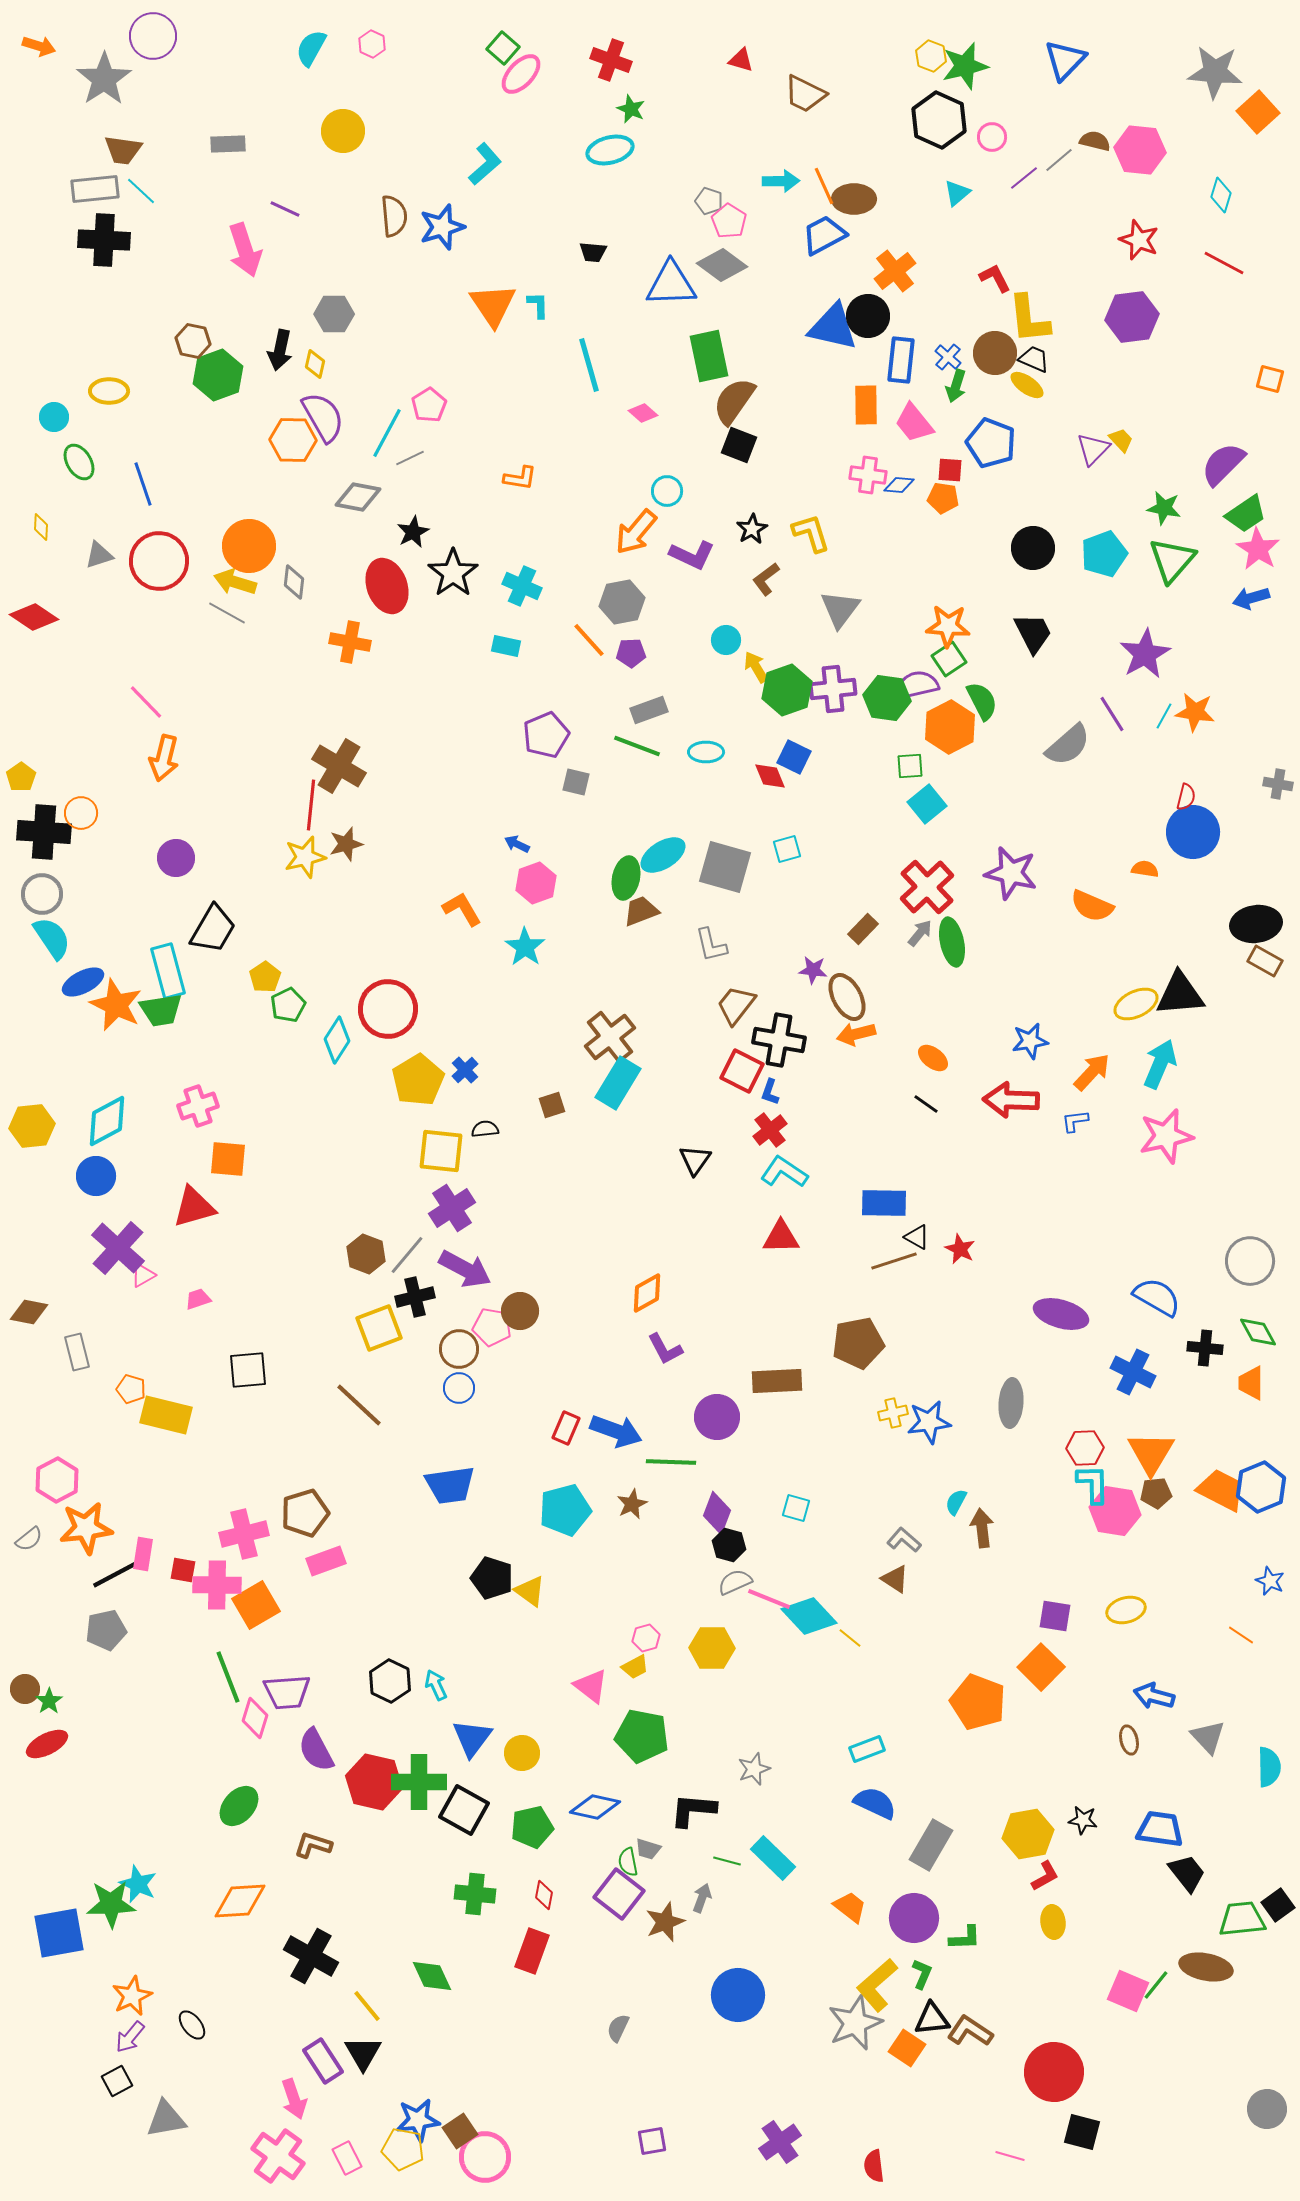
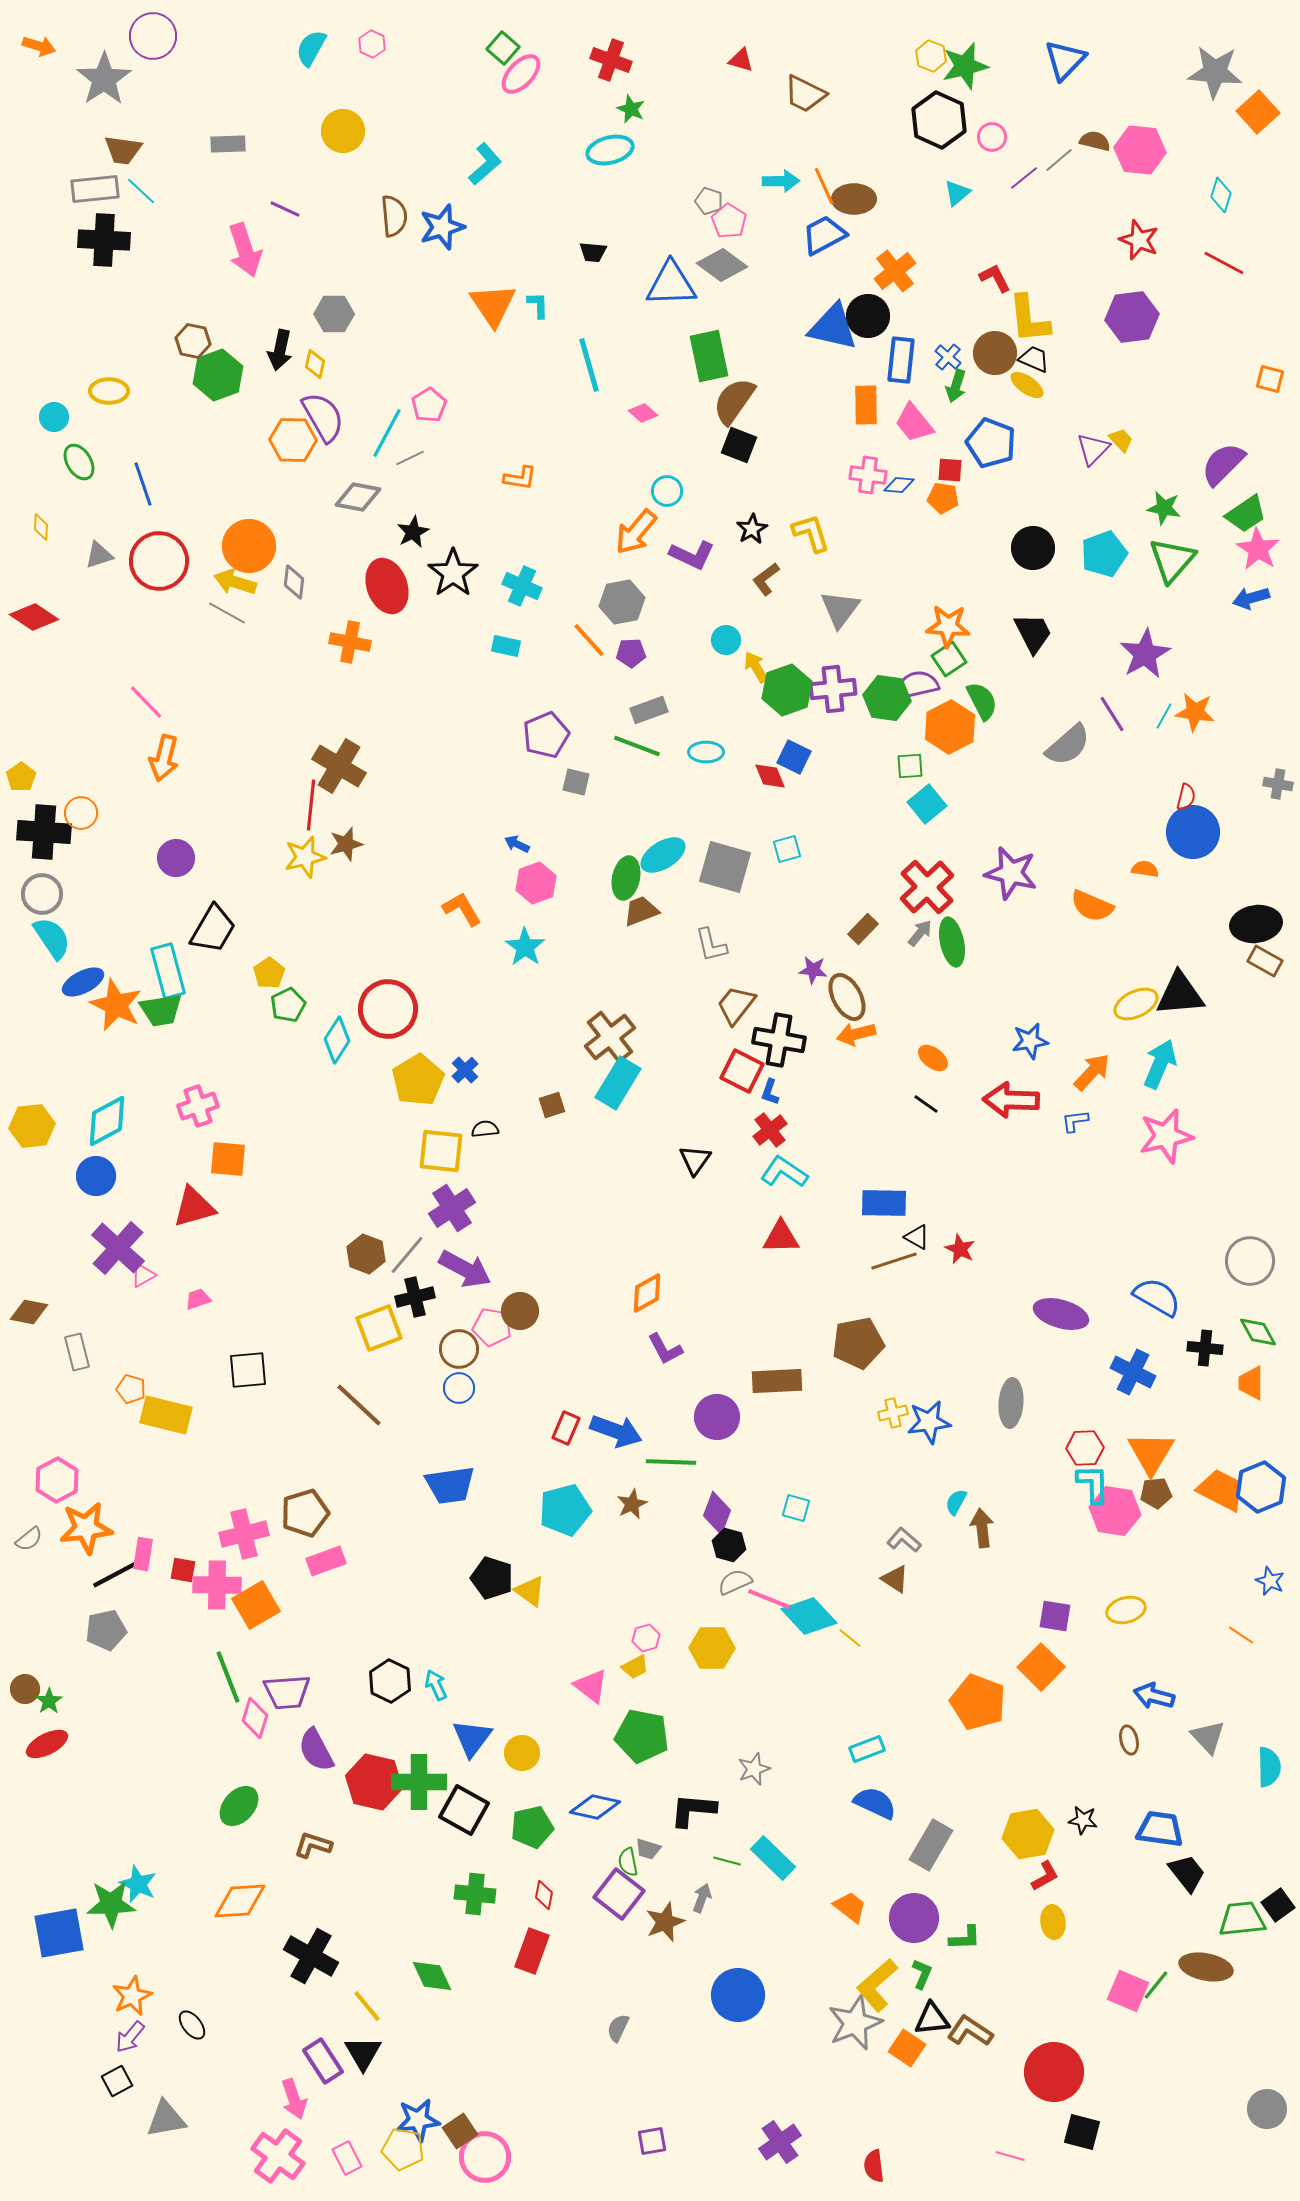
yellow pentagon at (265, 977): moved 4 px right, 4 px up
